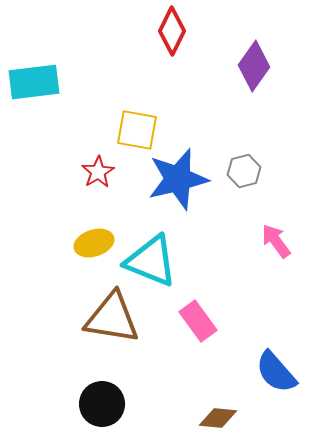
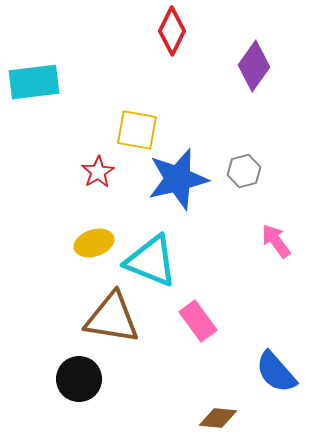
black circle: moved 23 px left, 25 px up
